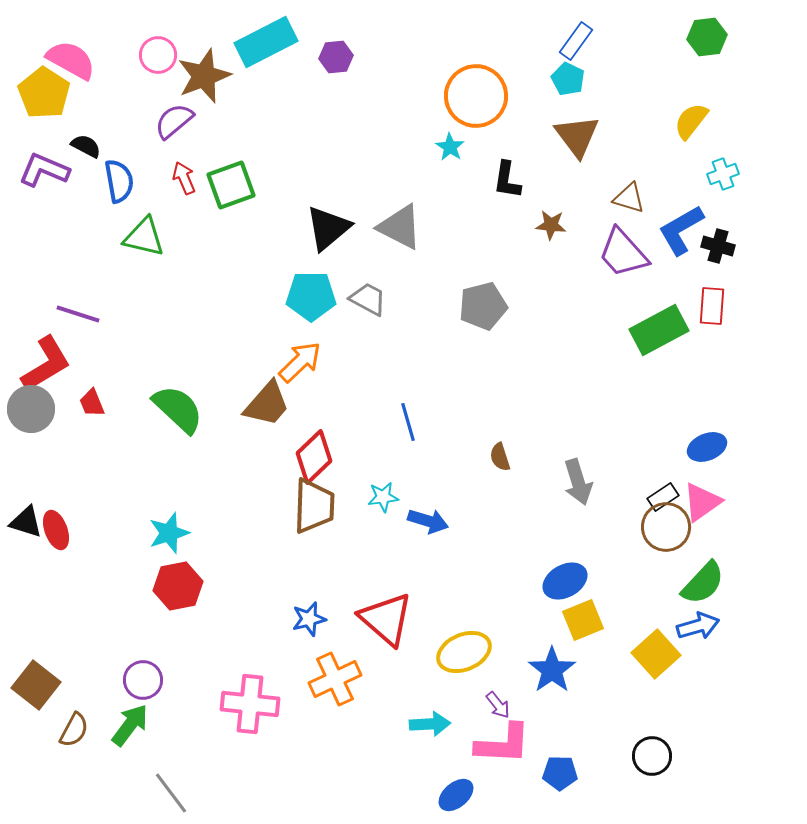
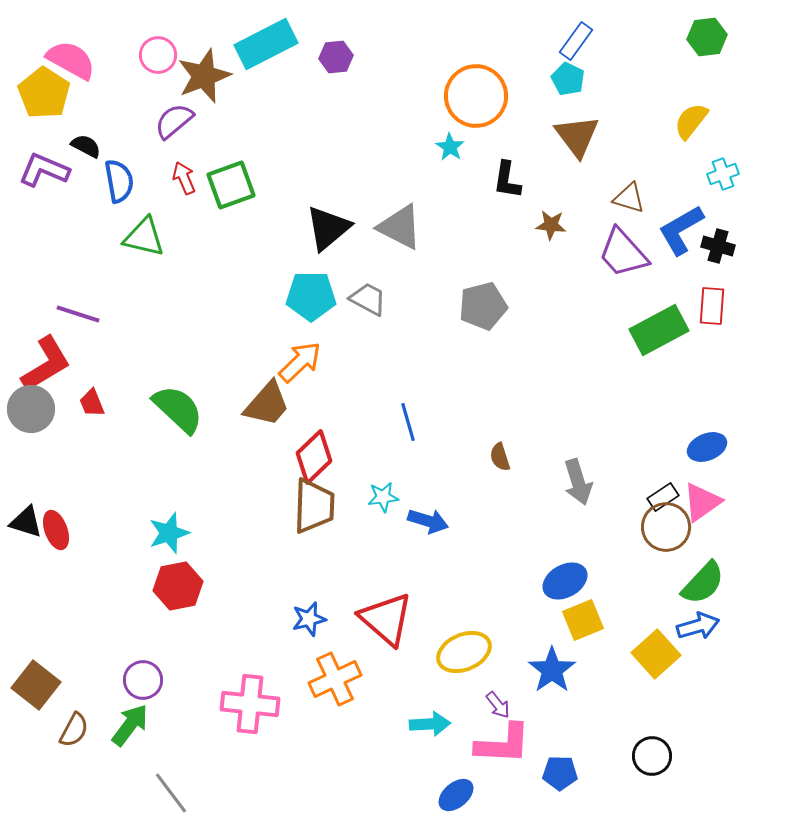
cyan rectangle at (266, 42): moved 2 px down
